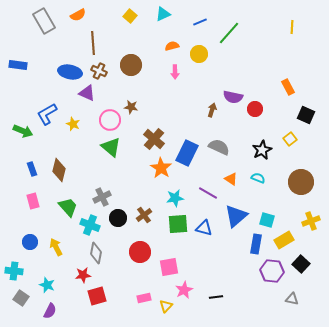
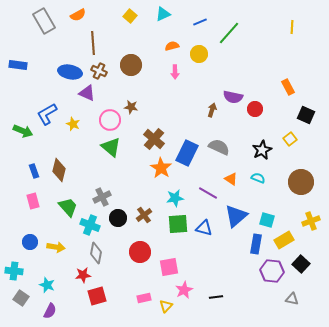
blue rectangle at (32, 169): moved 2 px right, 2 px down
yellow arrow at (56, 247): rotated 126 degrees clockwise
